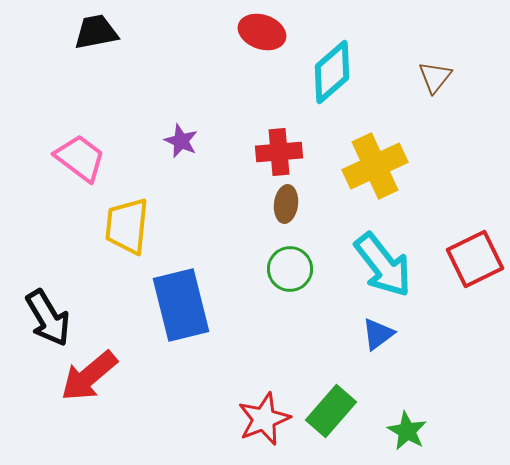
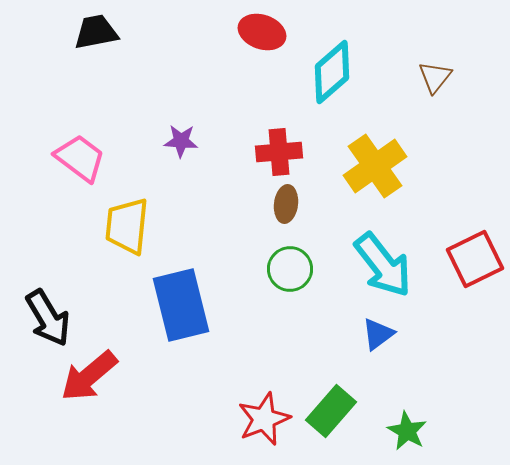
purple star: rotated 20 degrees counterclockwise
yellow cross: rotated 10 degrees counterclockwise
